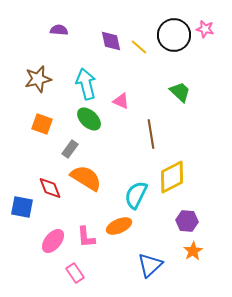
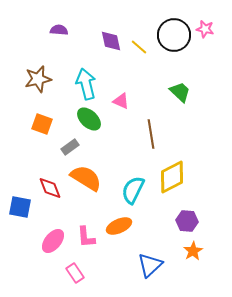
gray rectangle: moved 2 px up; rotated 18 degrees clockwise
cyan semicircle: moved 3 px left, 5 px up
blue square: moved 2 px left
